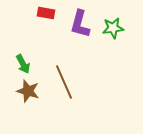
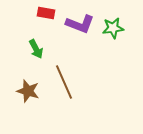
purple L-shape: rotated 84 degrees counterclockwise
green arrow: moved 13 px right, 15 px up
